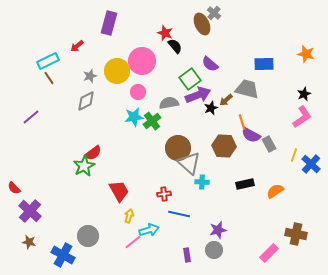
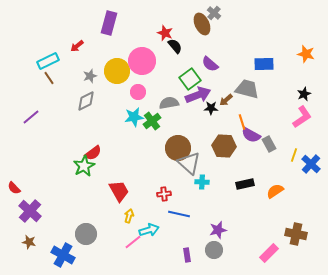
black star at (211, 108): rotated 24 degrees clockwise
gray circle at (88, 236): moved 2 px left, 2 px up
